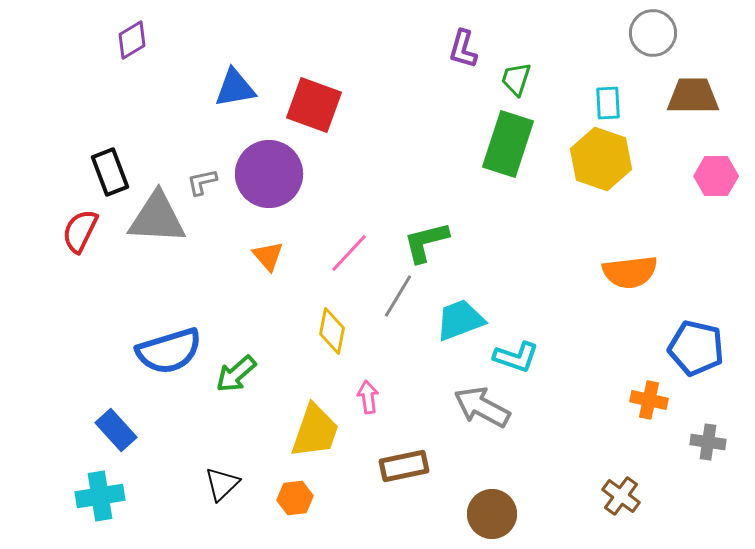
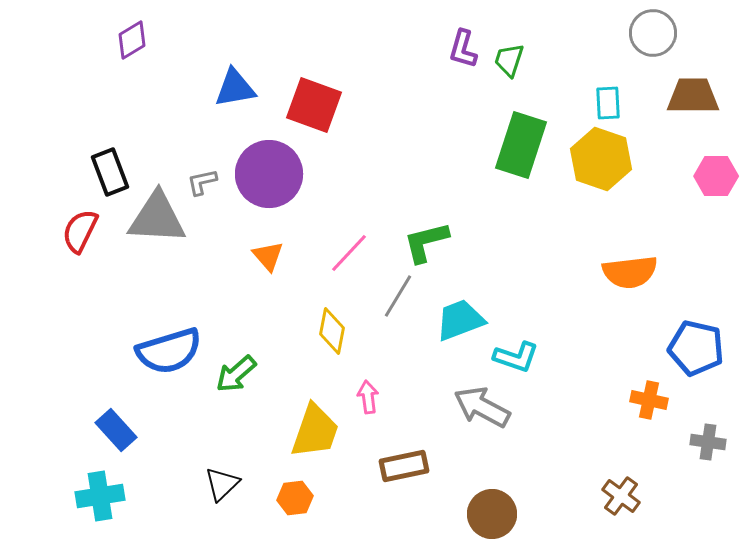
green trapezoid: moved 7 px left, 19 px up
green rectangle: moved 13 px right, 1 px down
